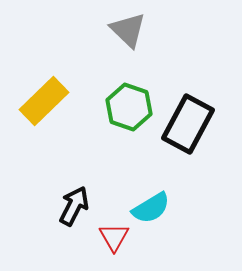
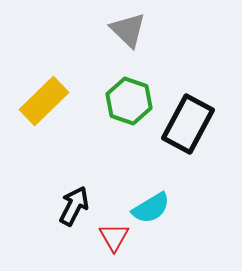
green hexagon: moved 6 px up
